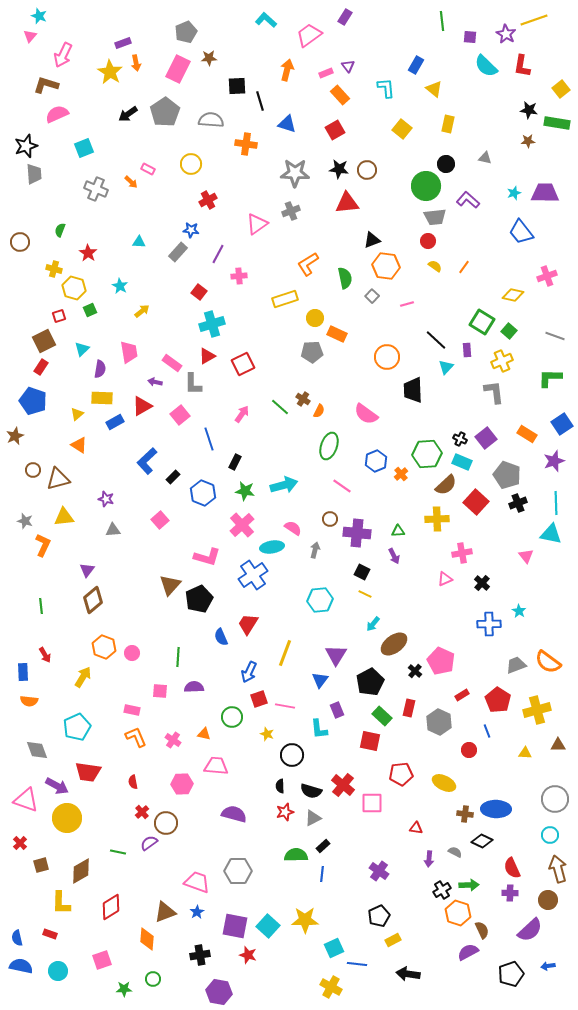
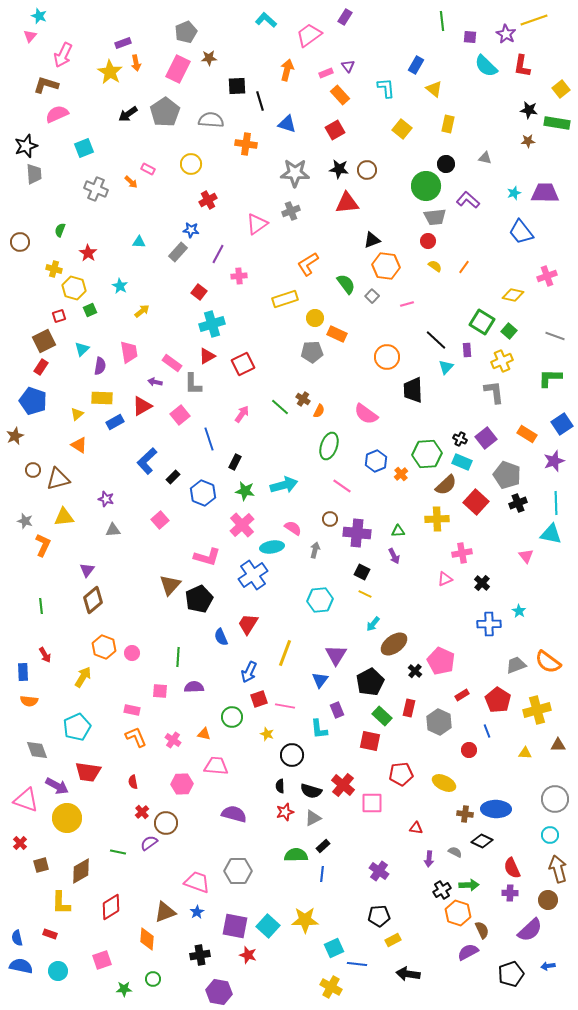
green semicircle at (345, 278): moved 1 px right, 6 px down; rotated 25 degrees counterclockwise
purple semicircle at (100, 369): moved 3 px up
black pentagon at (379, 916): rotated 20 degrees clockwise
